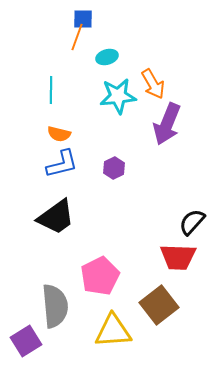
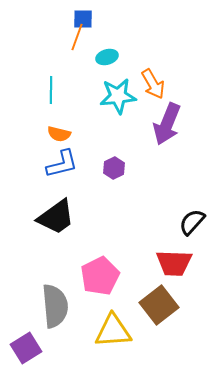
red trapezoid: moved 4 px left, 6 px down
purple square: moved 7 px down
